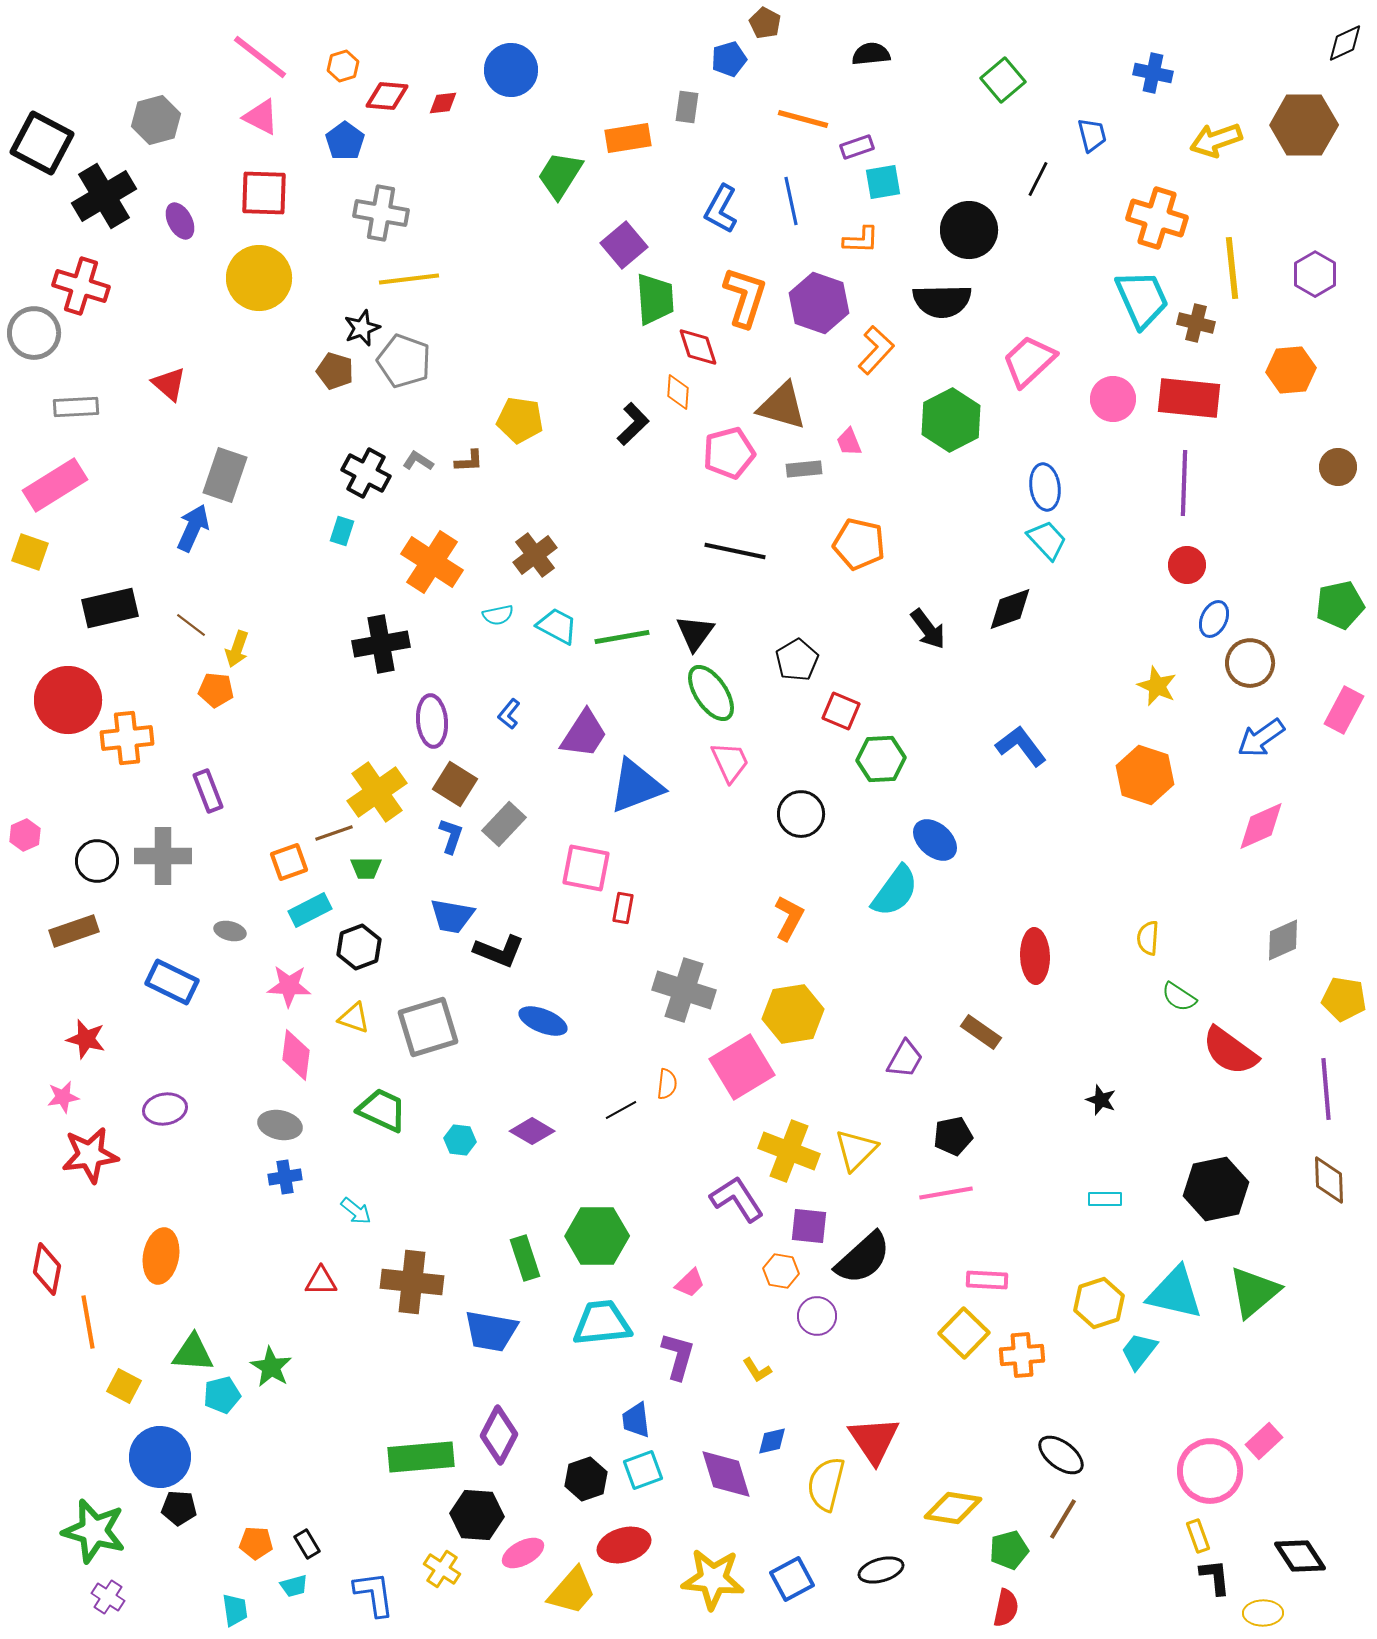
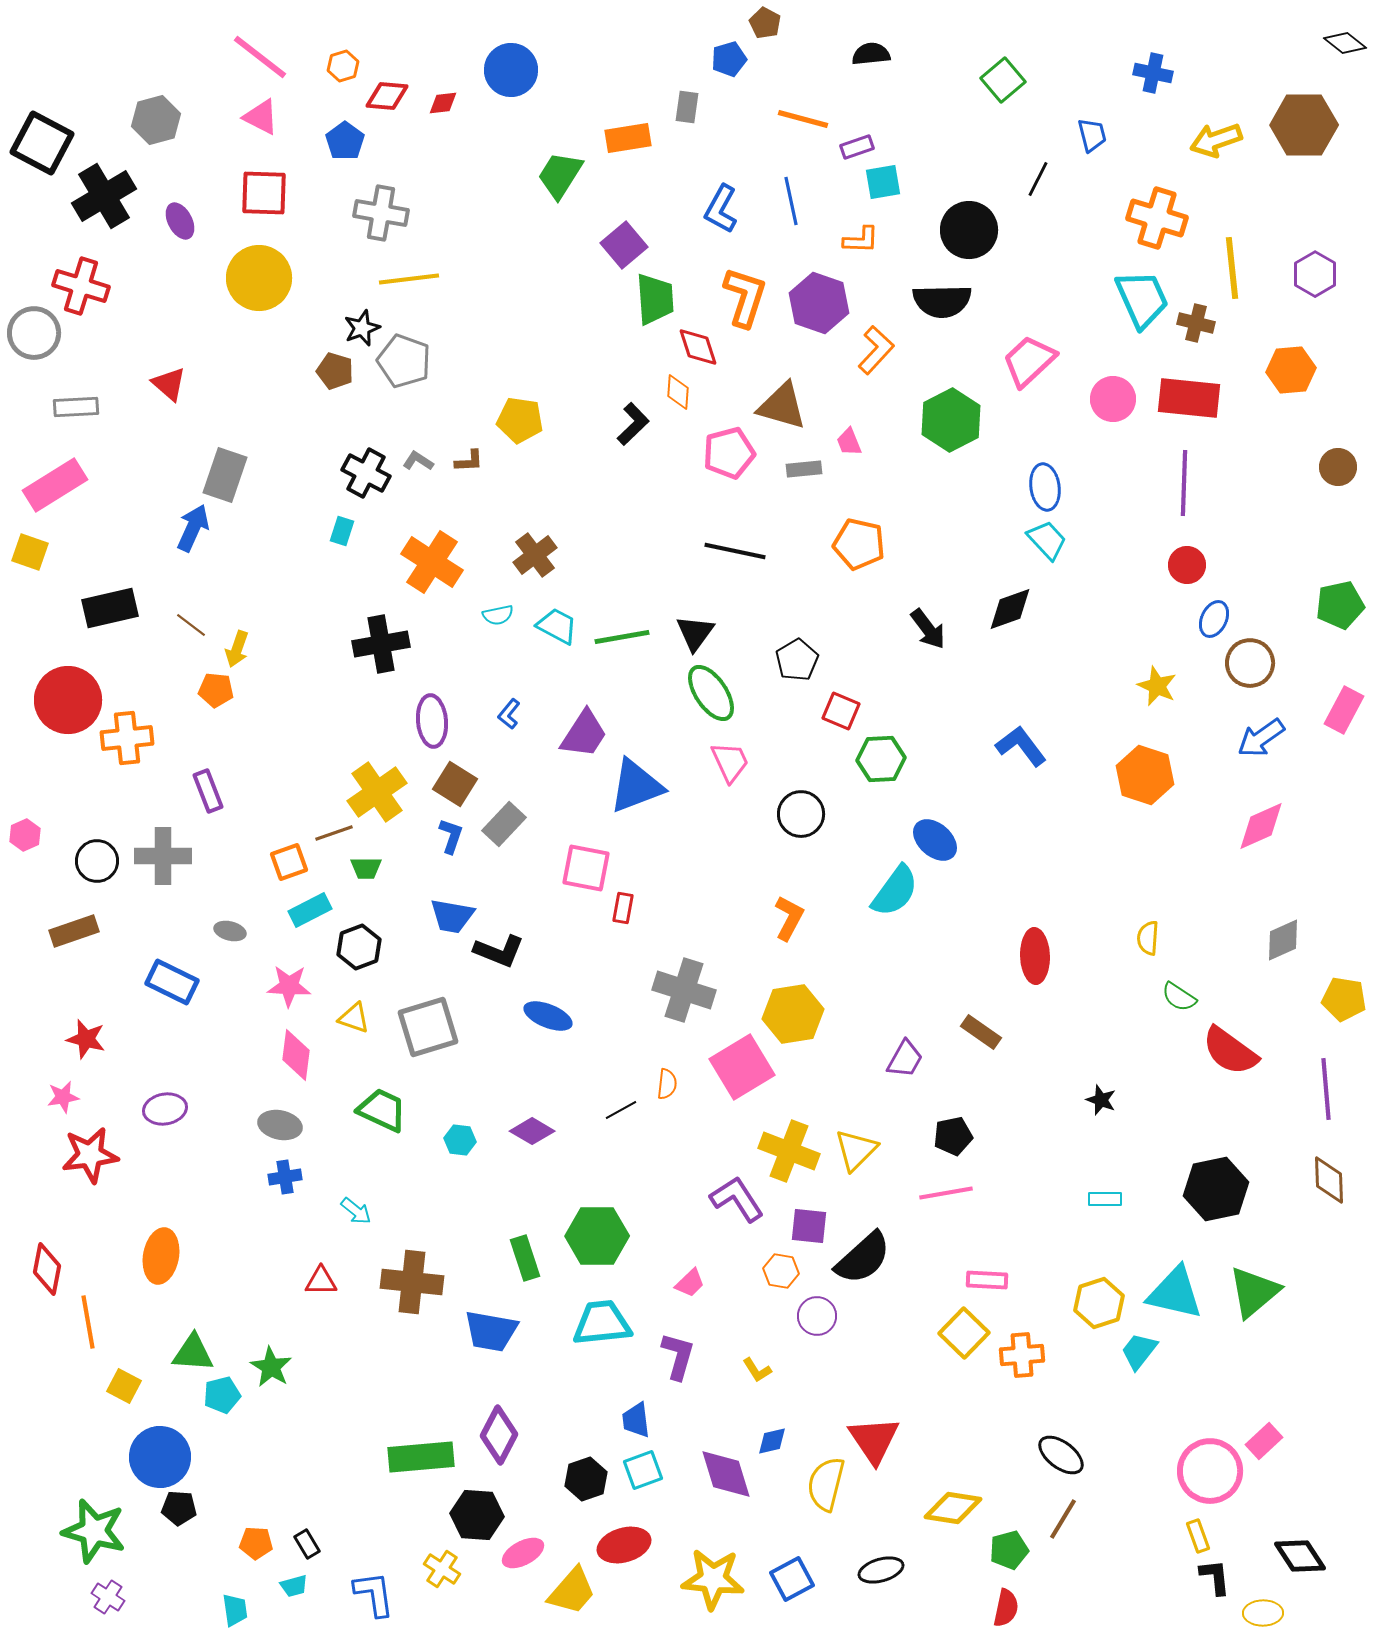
black diamond at (1345, 43): rotated 63 degrees clockwise
blue ellipse at (543, 1021): moved 5 px right, 5 px up
